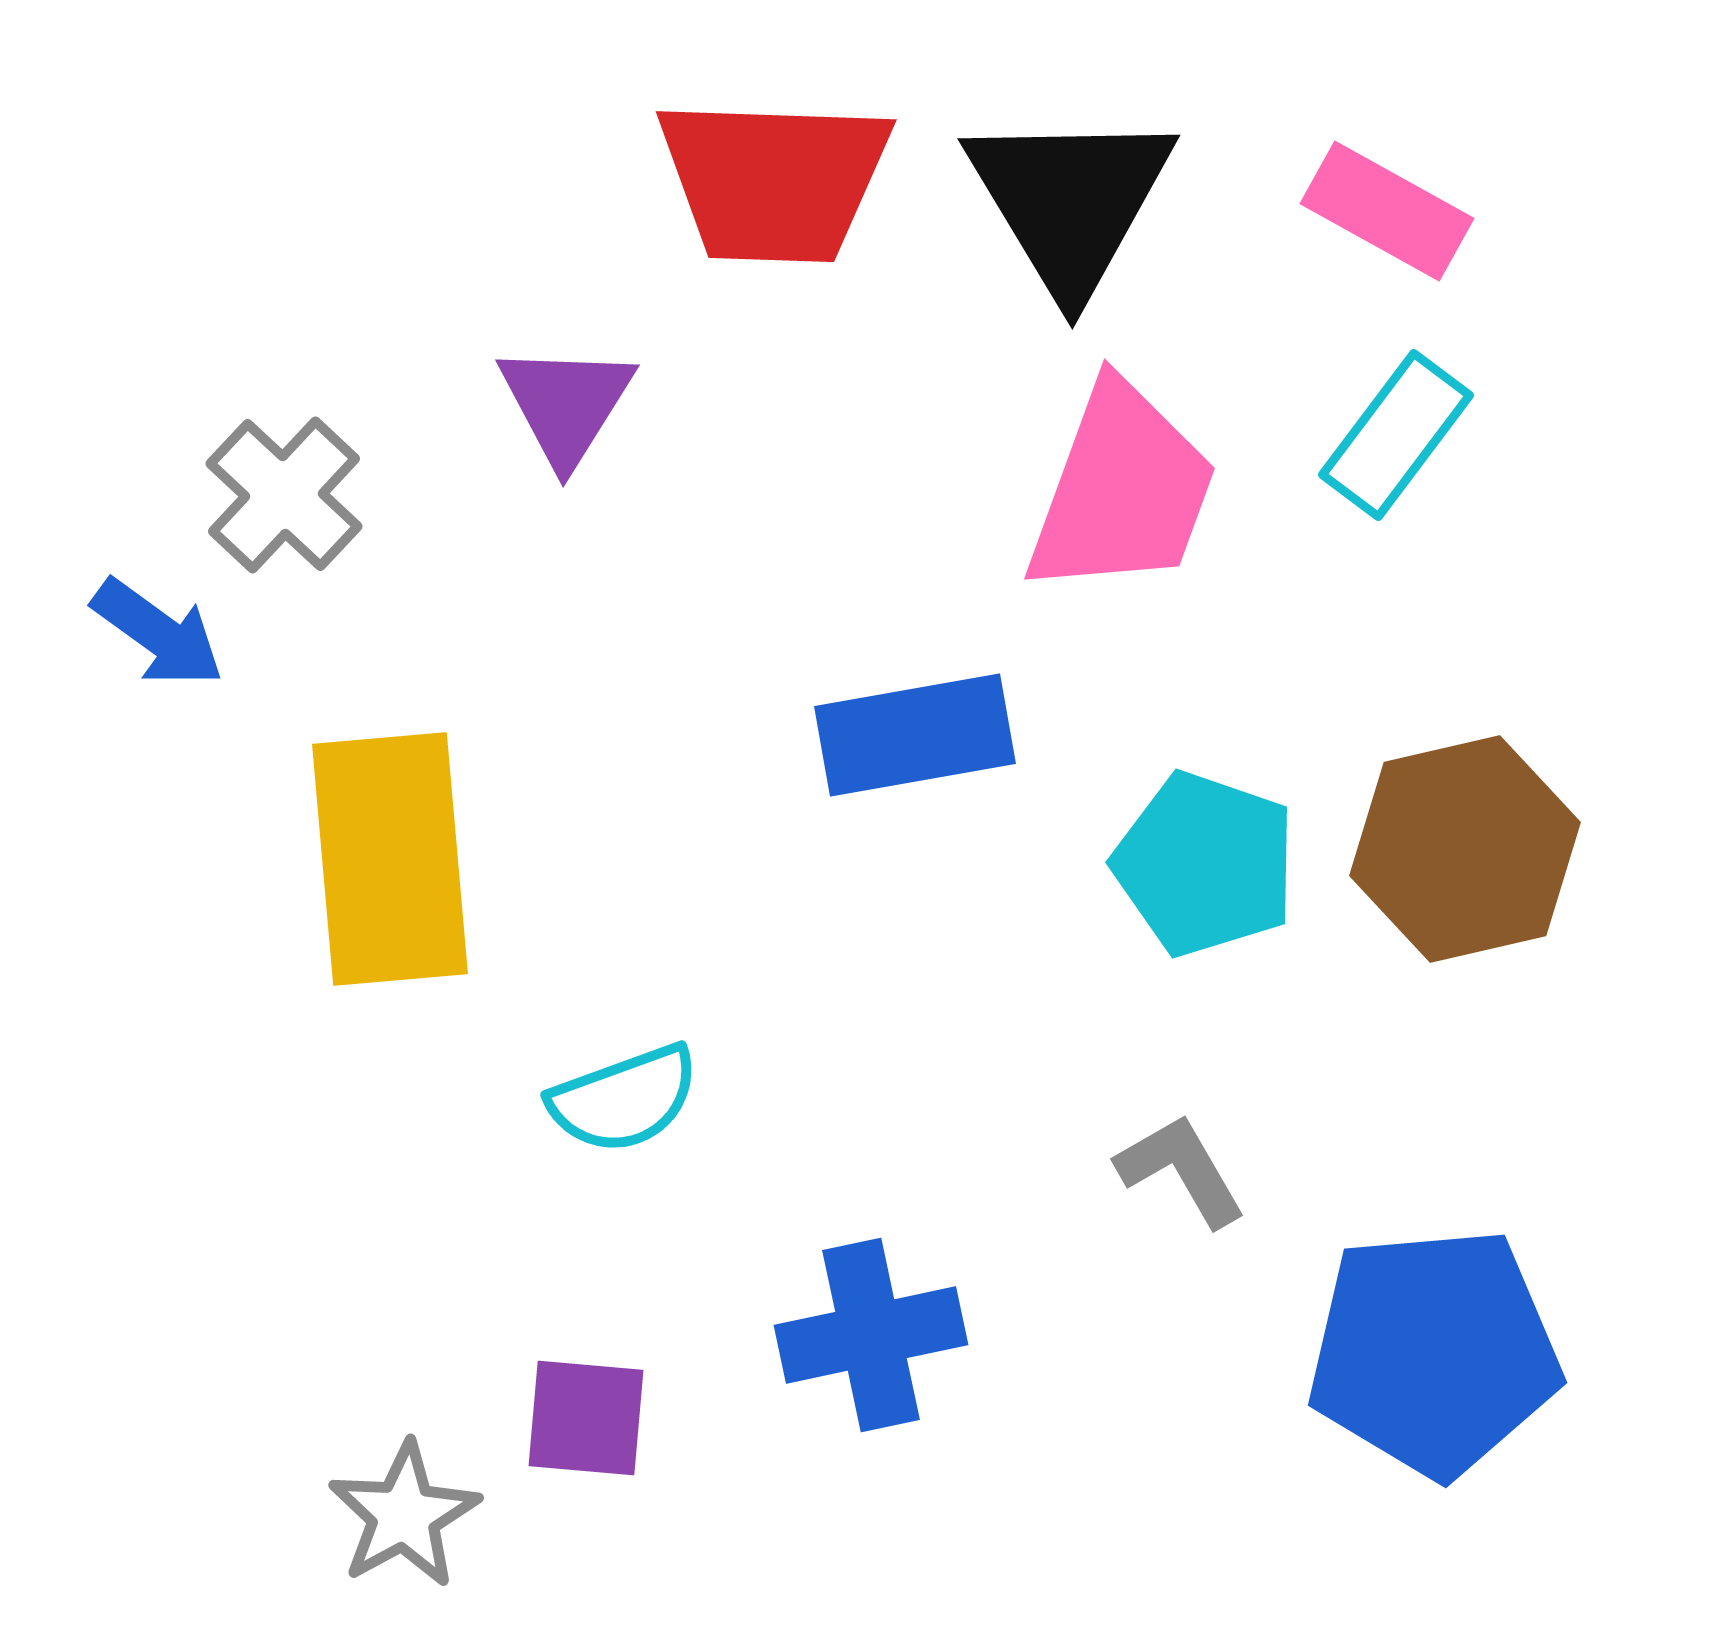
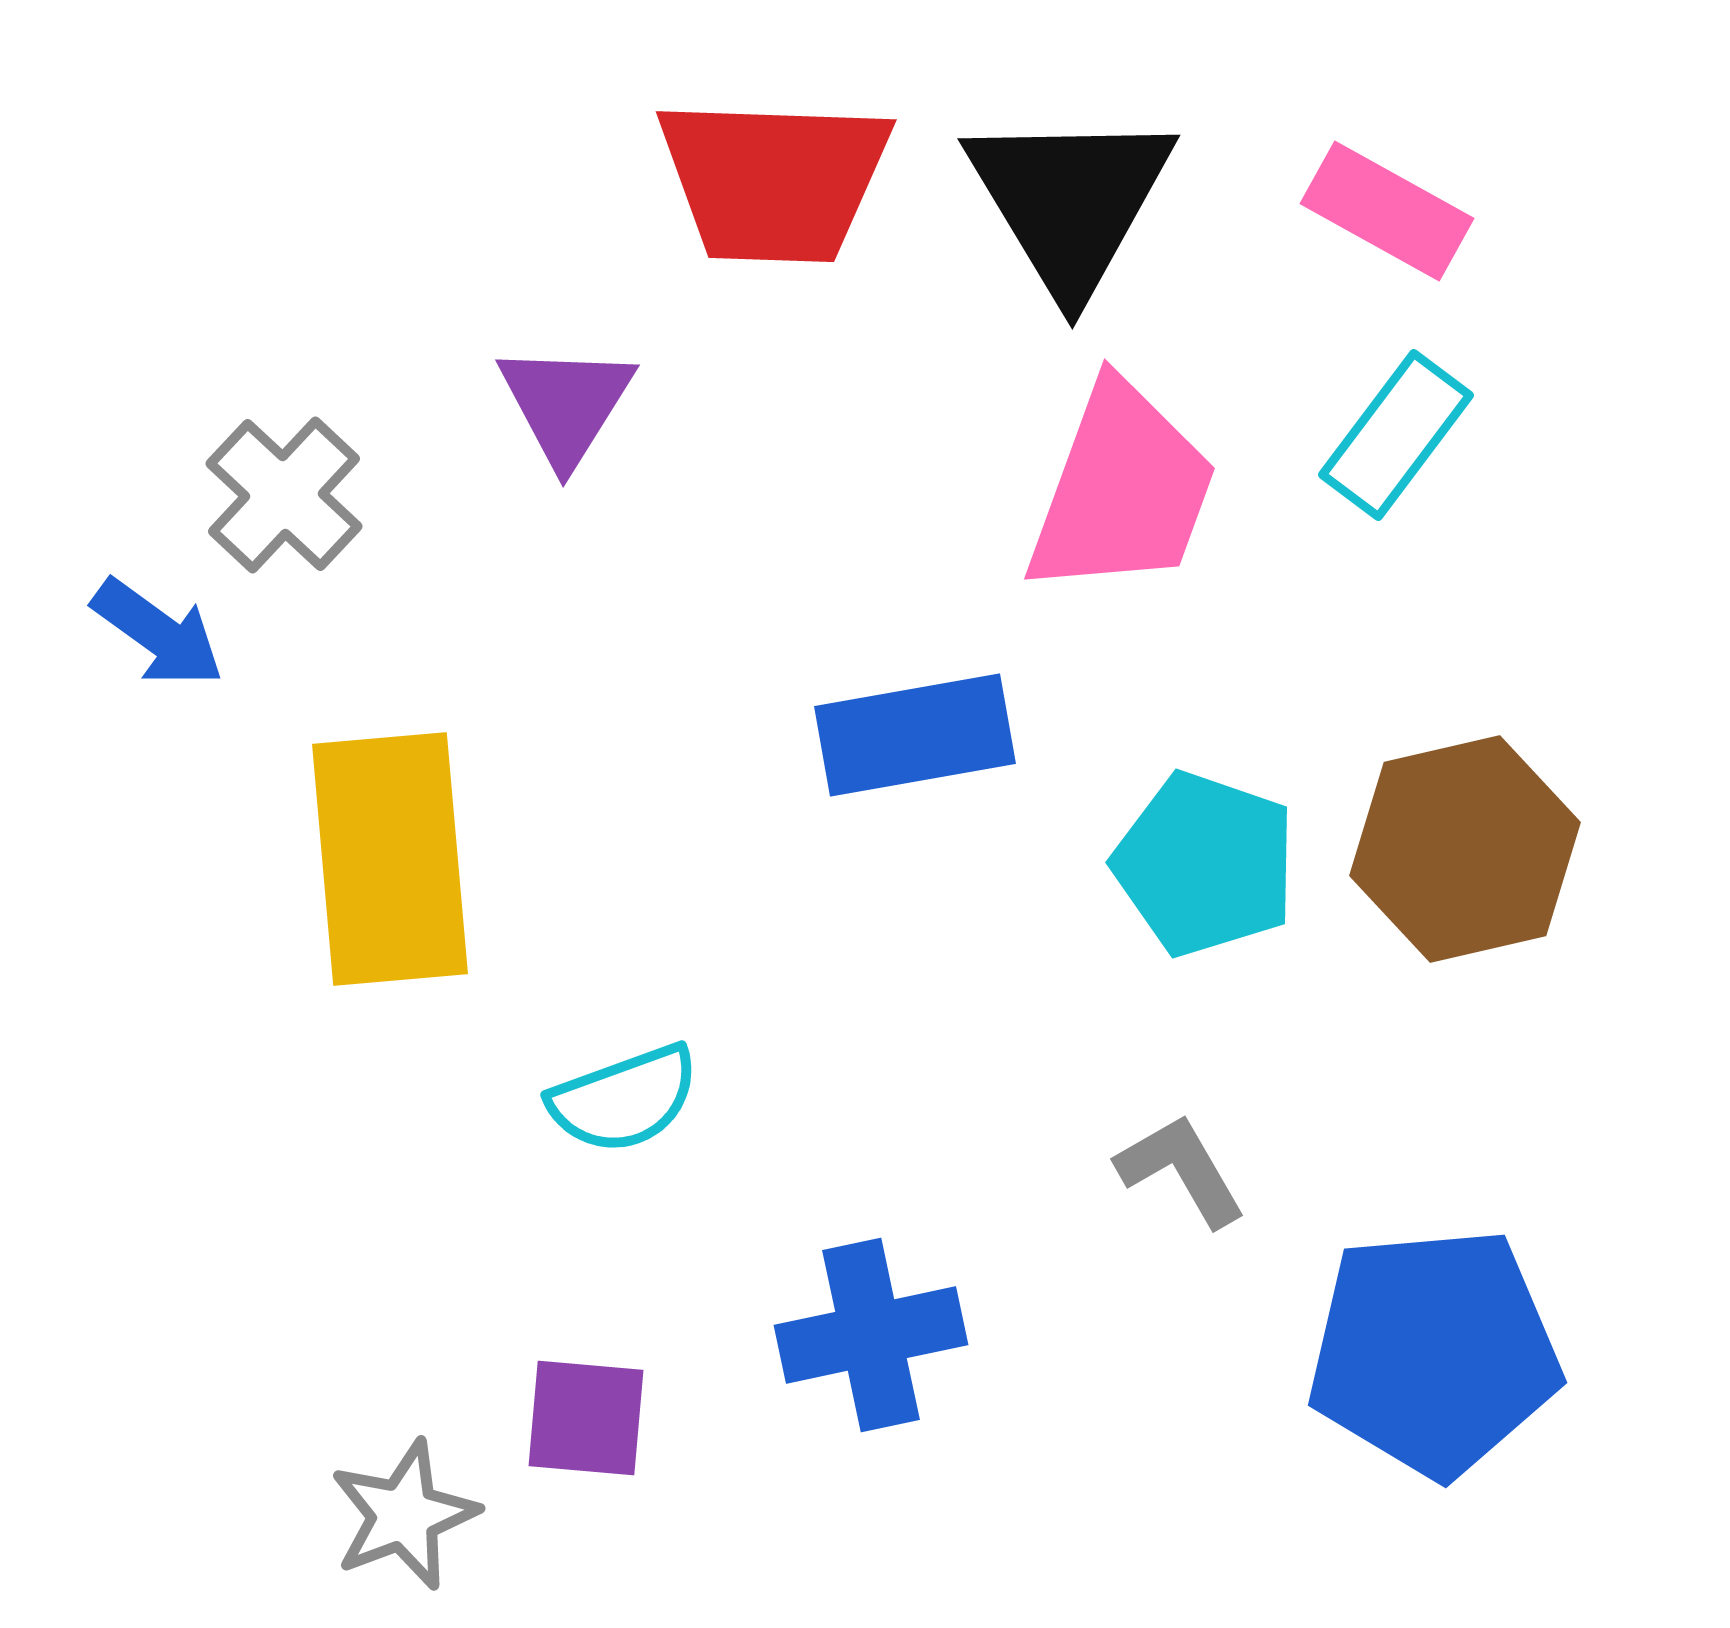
gray star: rotated 8 degrees clockwise
